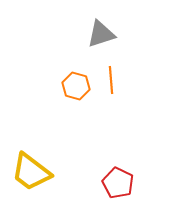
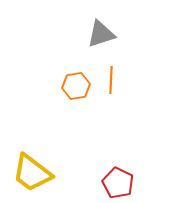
orange line: rotated 8 degrees clockwise
orange hexagon: rotated 24 degrees counterclockwise
yellow trapezoid: moved 1 px right, 1 px down
